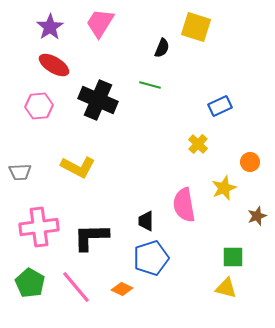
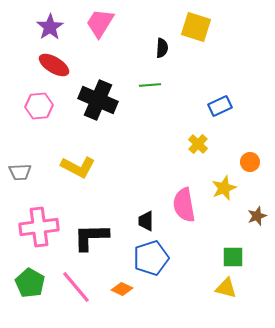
black semicircle: rotated 18 degrees counterclockwise
green line: rotated 20 degrees counterclockwise
